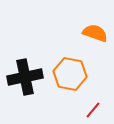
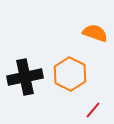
orange hexagon: rotated 16 degrees clockwise
